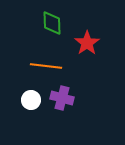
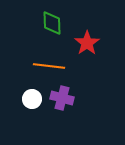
orange line: moved 3 px right
white circle: moved 1 px right, 1 px up
